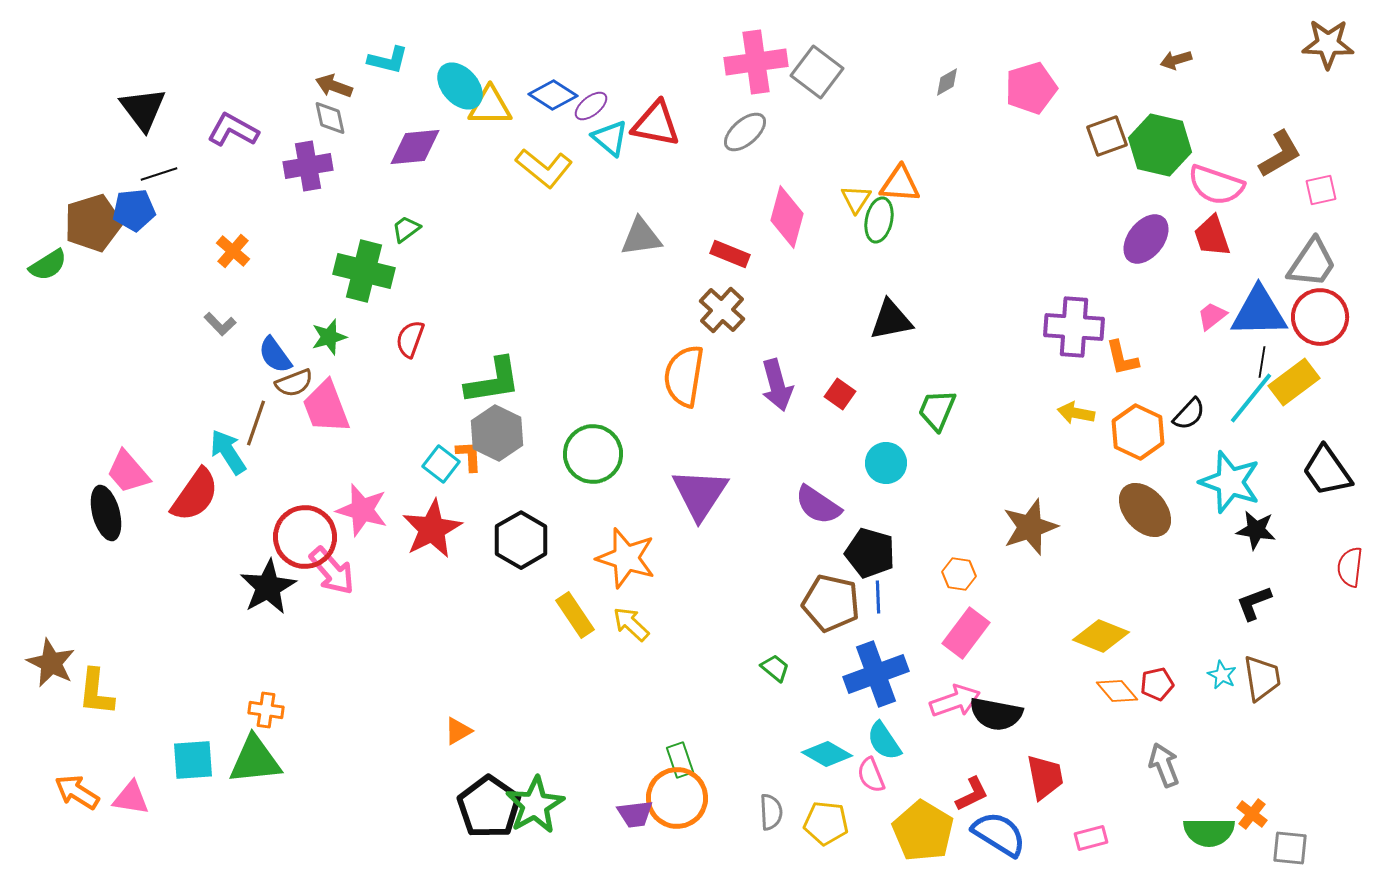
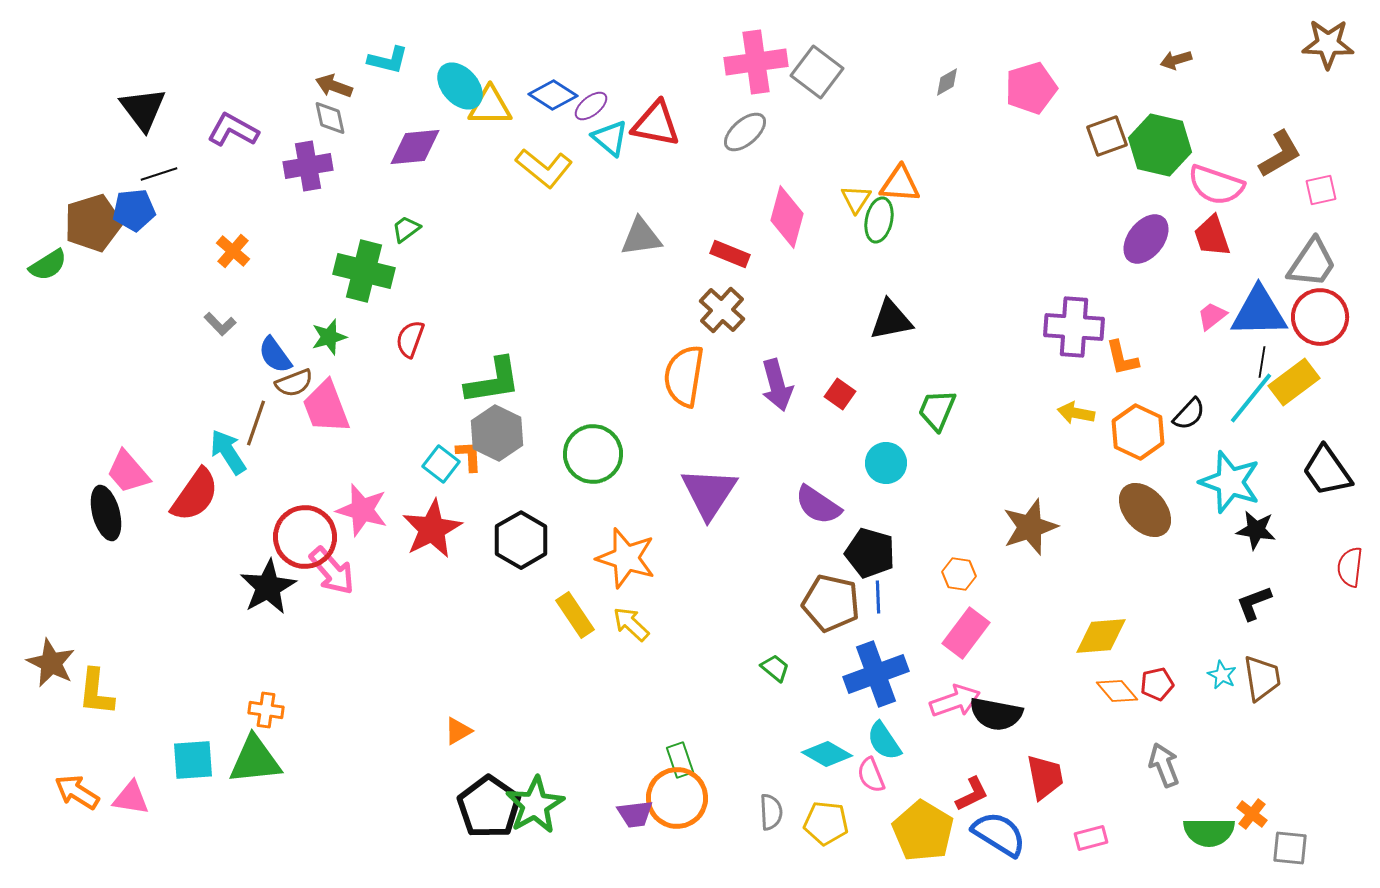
purple triangle at (700, 494): moved 9 px right, 1 px up
yellow diamond at (1101, 636): rotated 26 degrees counterclockwise
